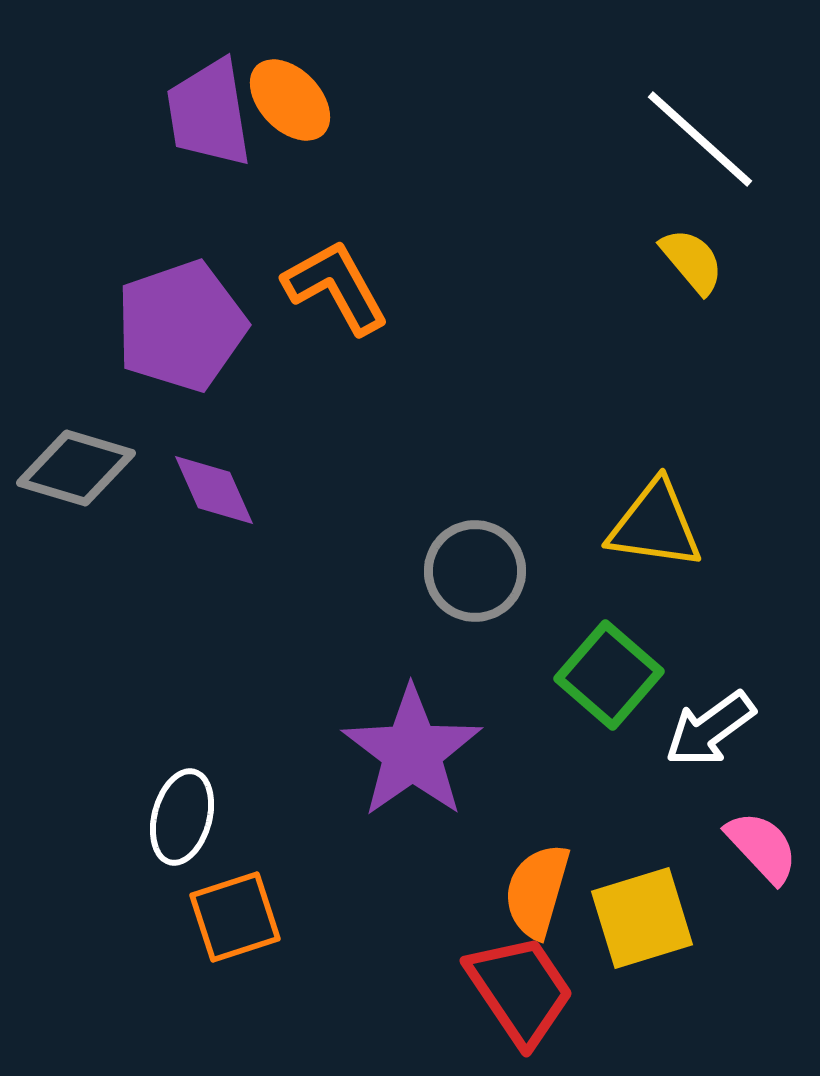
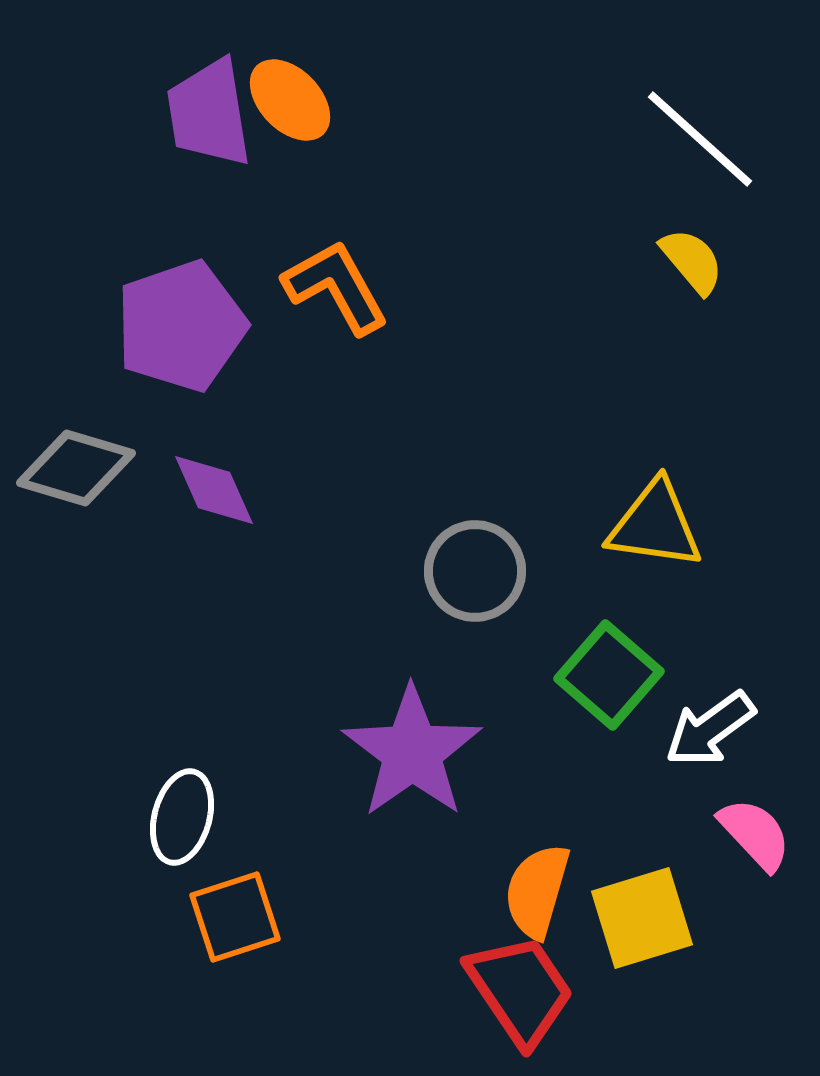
pink semicircle: moved 7 px left, 13 px up
